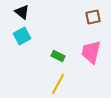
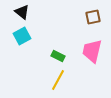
pink trapezoid: moved 1 px right, 1 px up
yellow line: moved 4 px up
